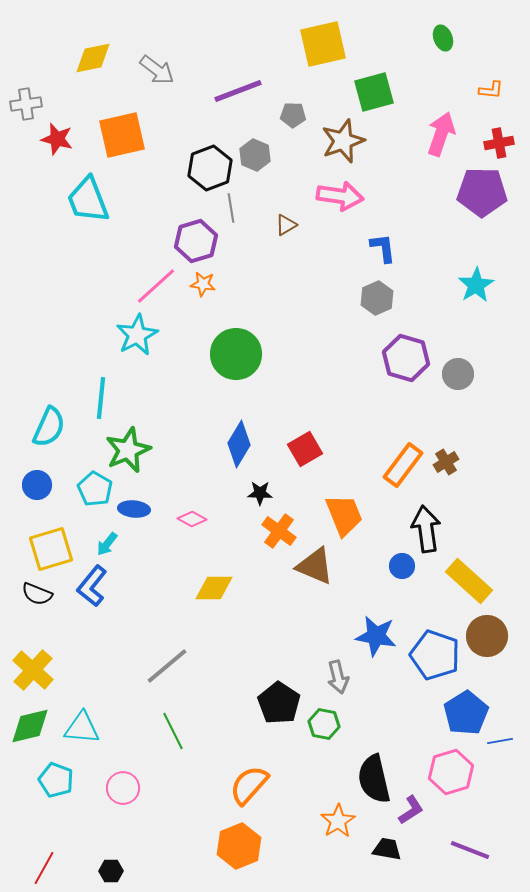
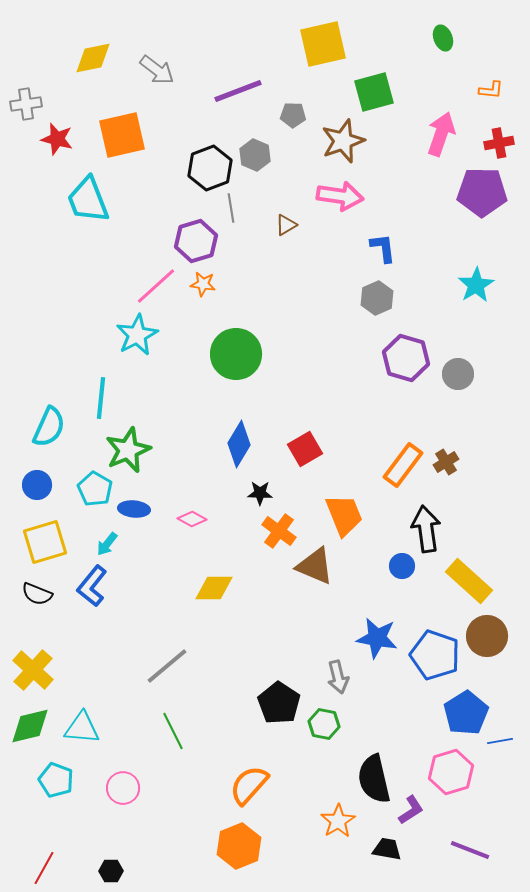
yellow square at (51, 549): moved 6 px left, 7 px up
blue star at (376, 636): moved 1 px right, 2 px down
